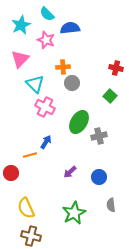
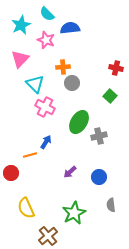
brown cross: moved 17 px right; rotated 36 degrees clockwise
